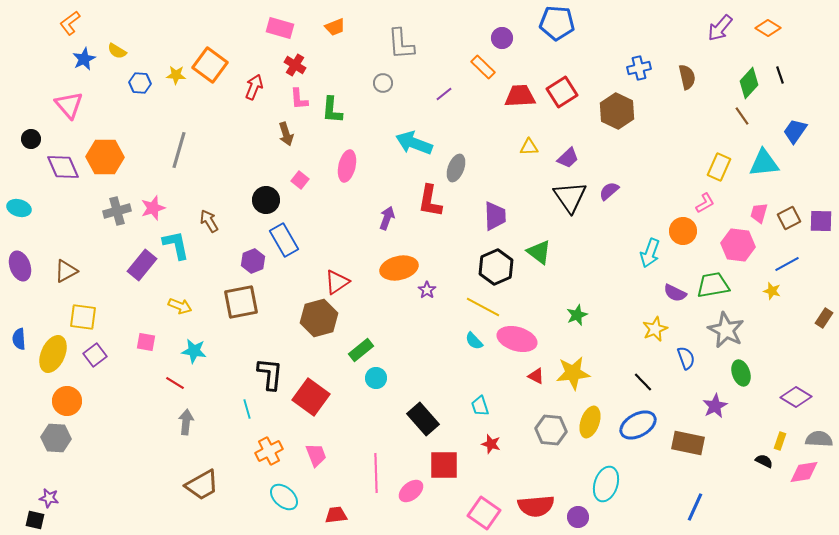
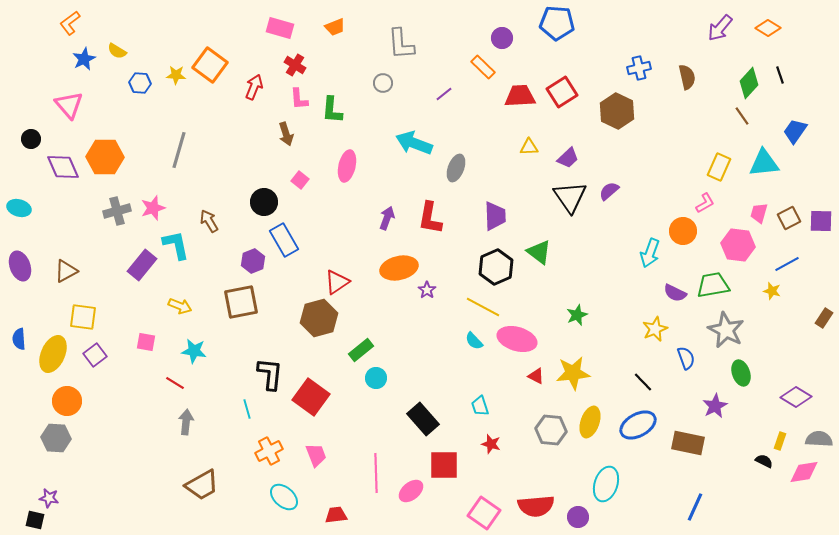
black circle at (266, 200): moved 2 px left, 2 px down
red L-shape at (430, 201): moved 17 px down
